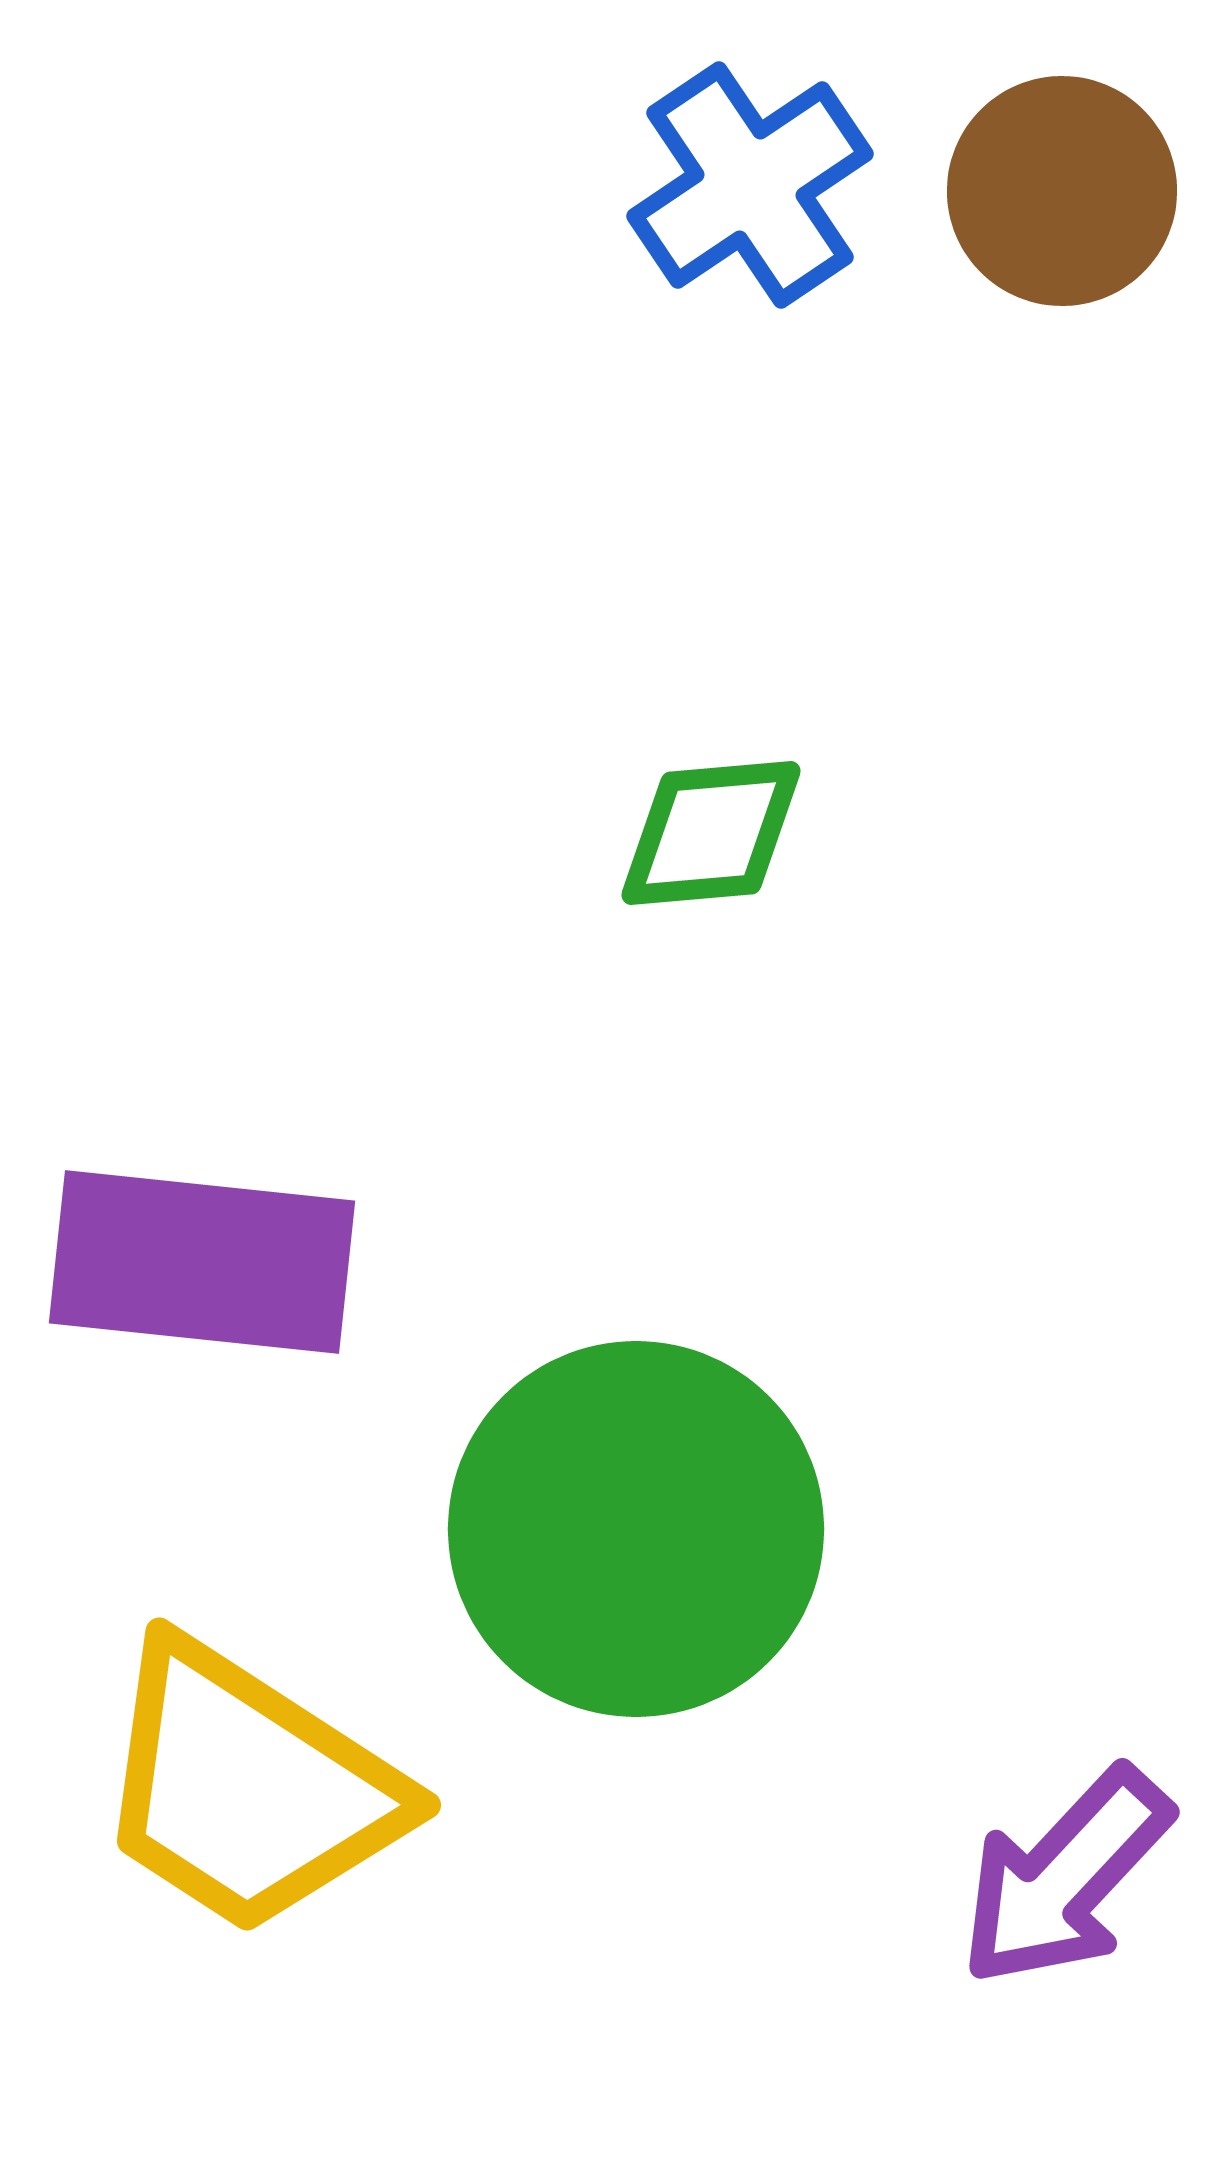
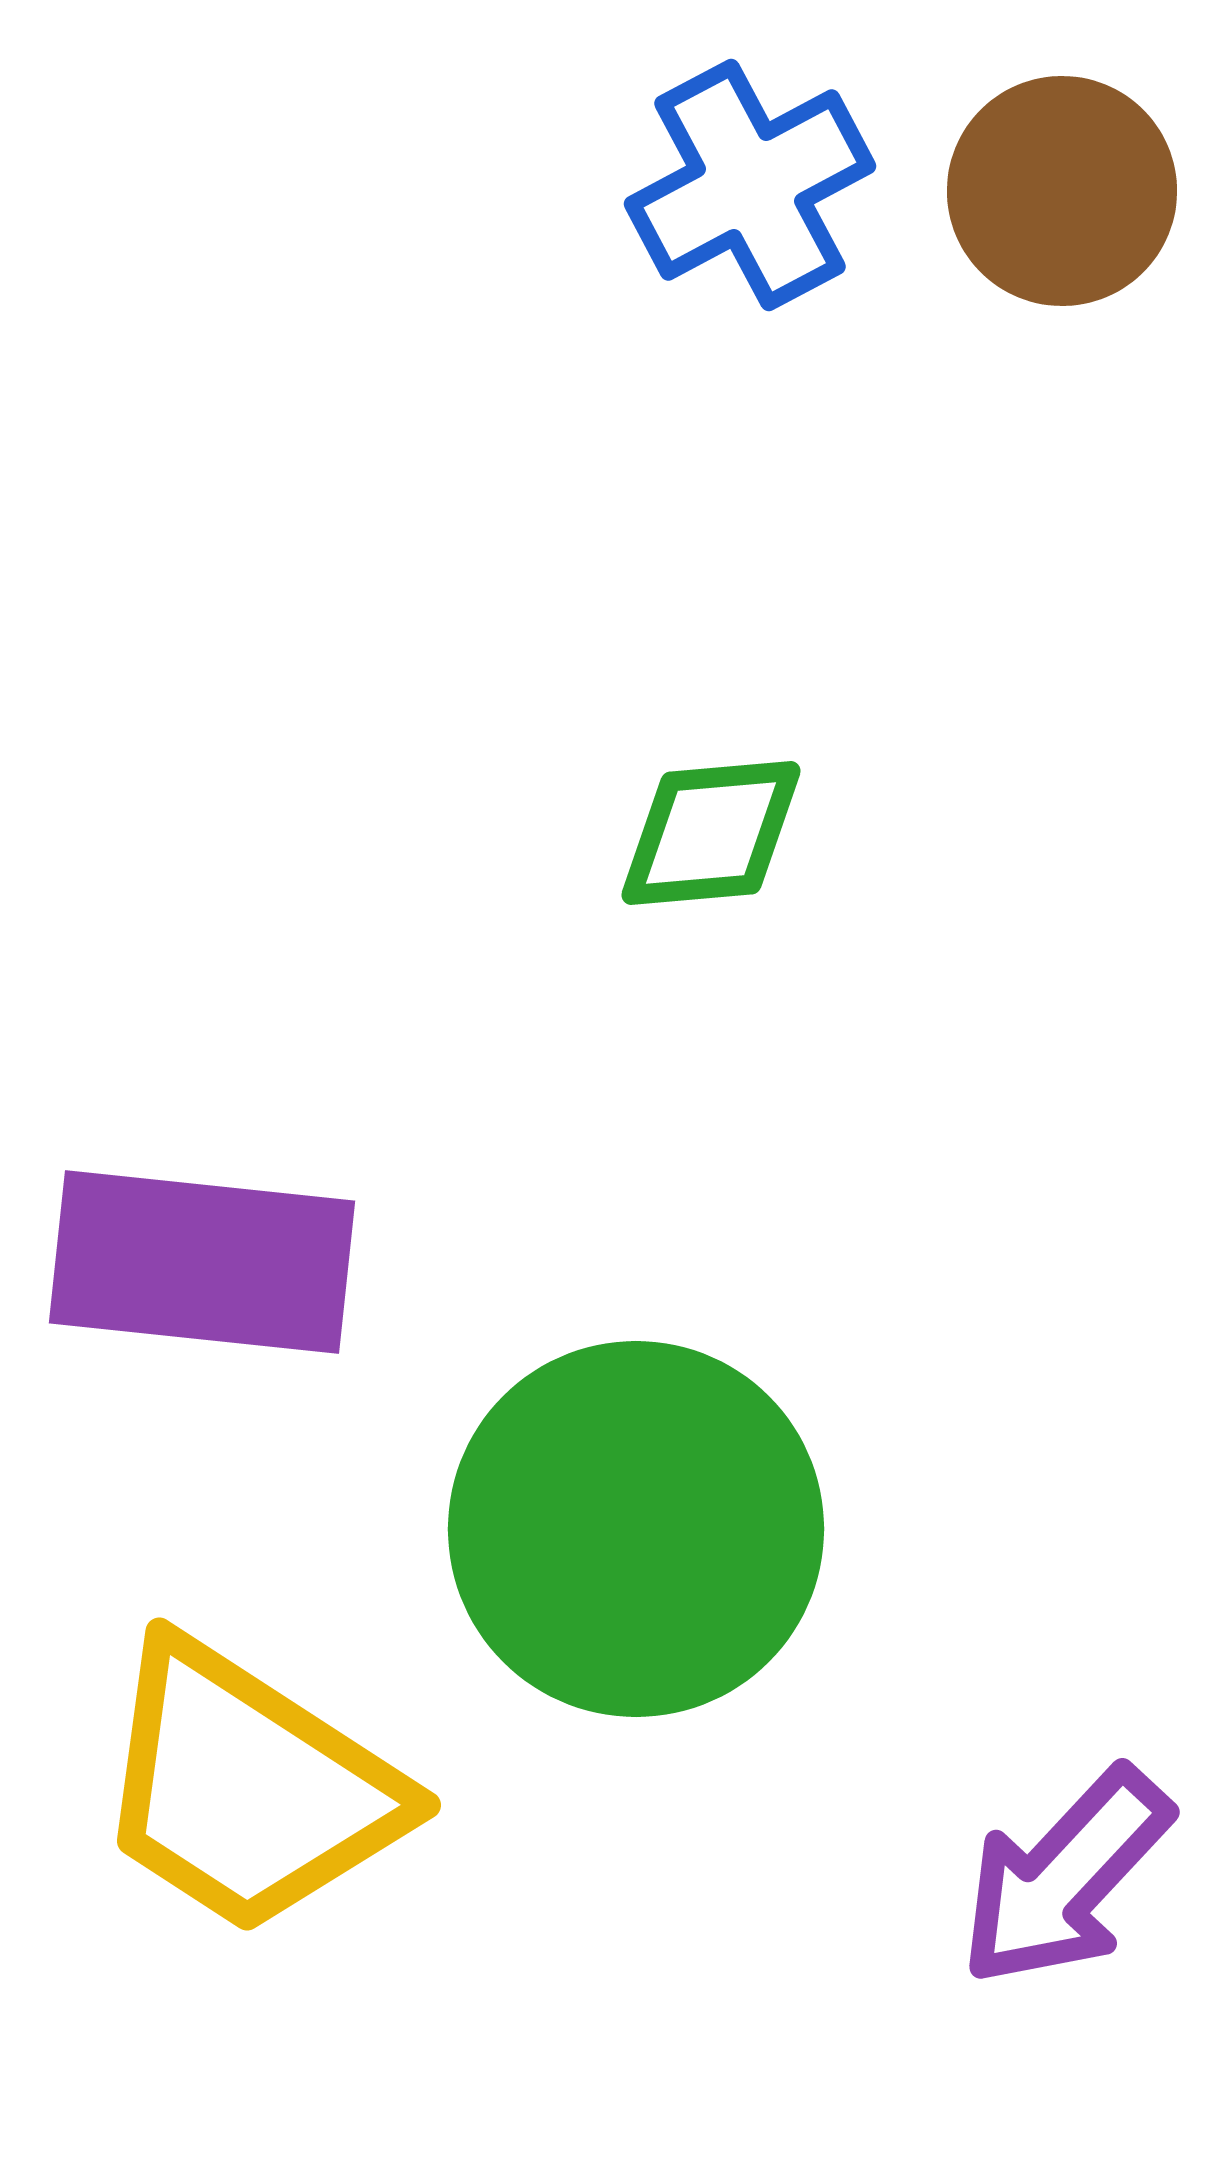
blue cross: rotated 6 degrees clockwise
